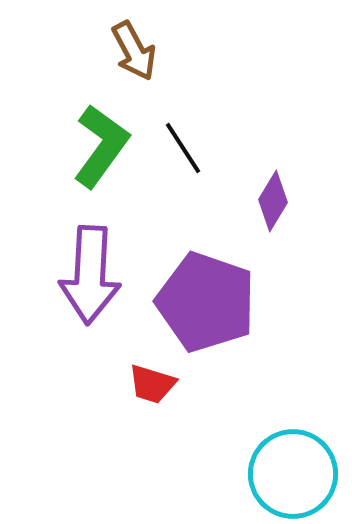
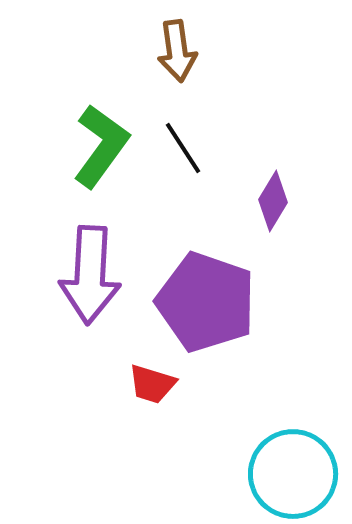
brown arrow: moved 43 px right; rotated 20 degrees clockwise
